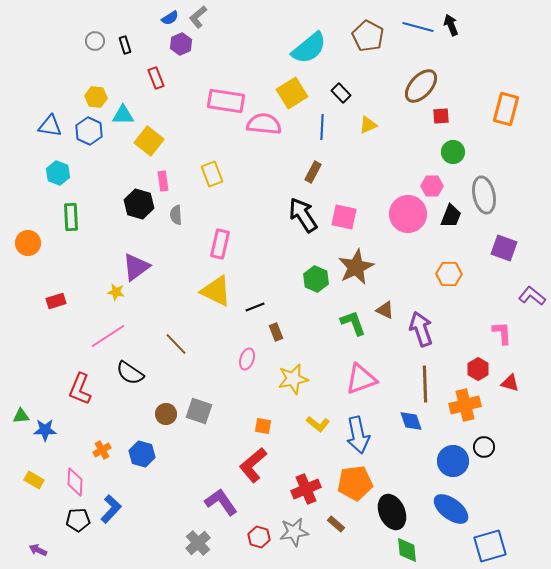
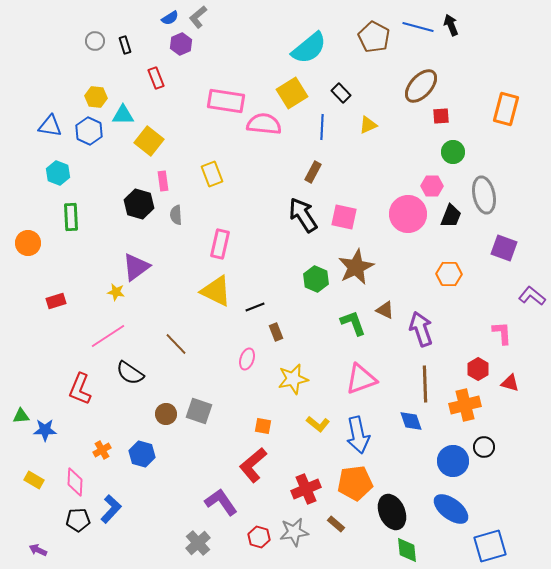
brown pentagon at (368, 36): moved 6 px right, 1 px down
